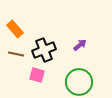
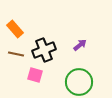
pink square: moved 2 px left
